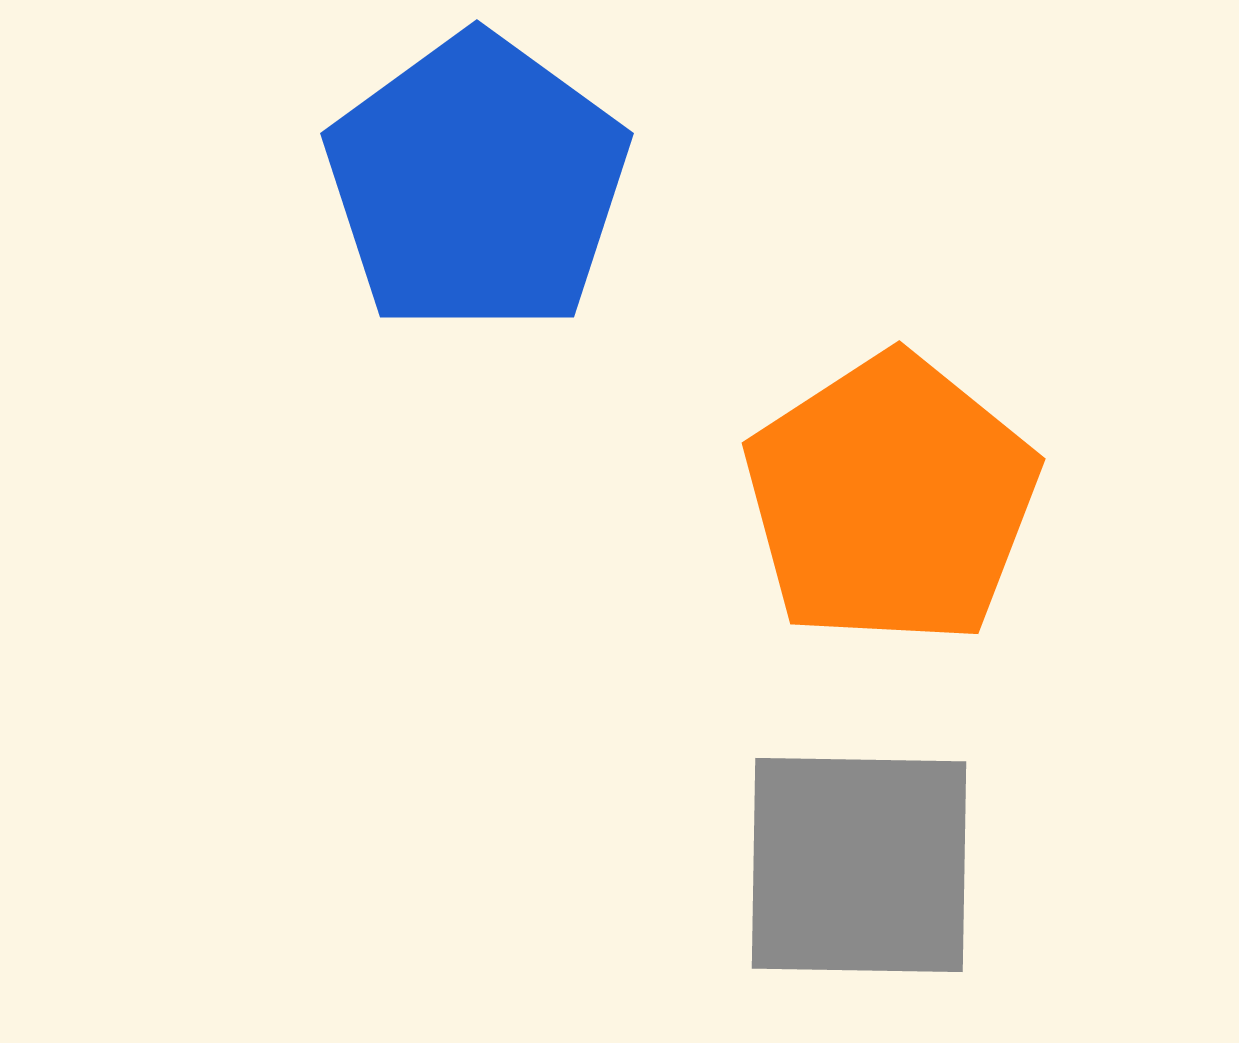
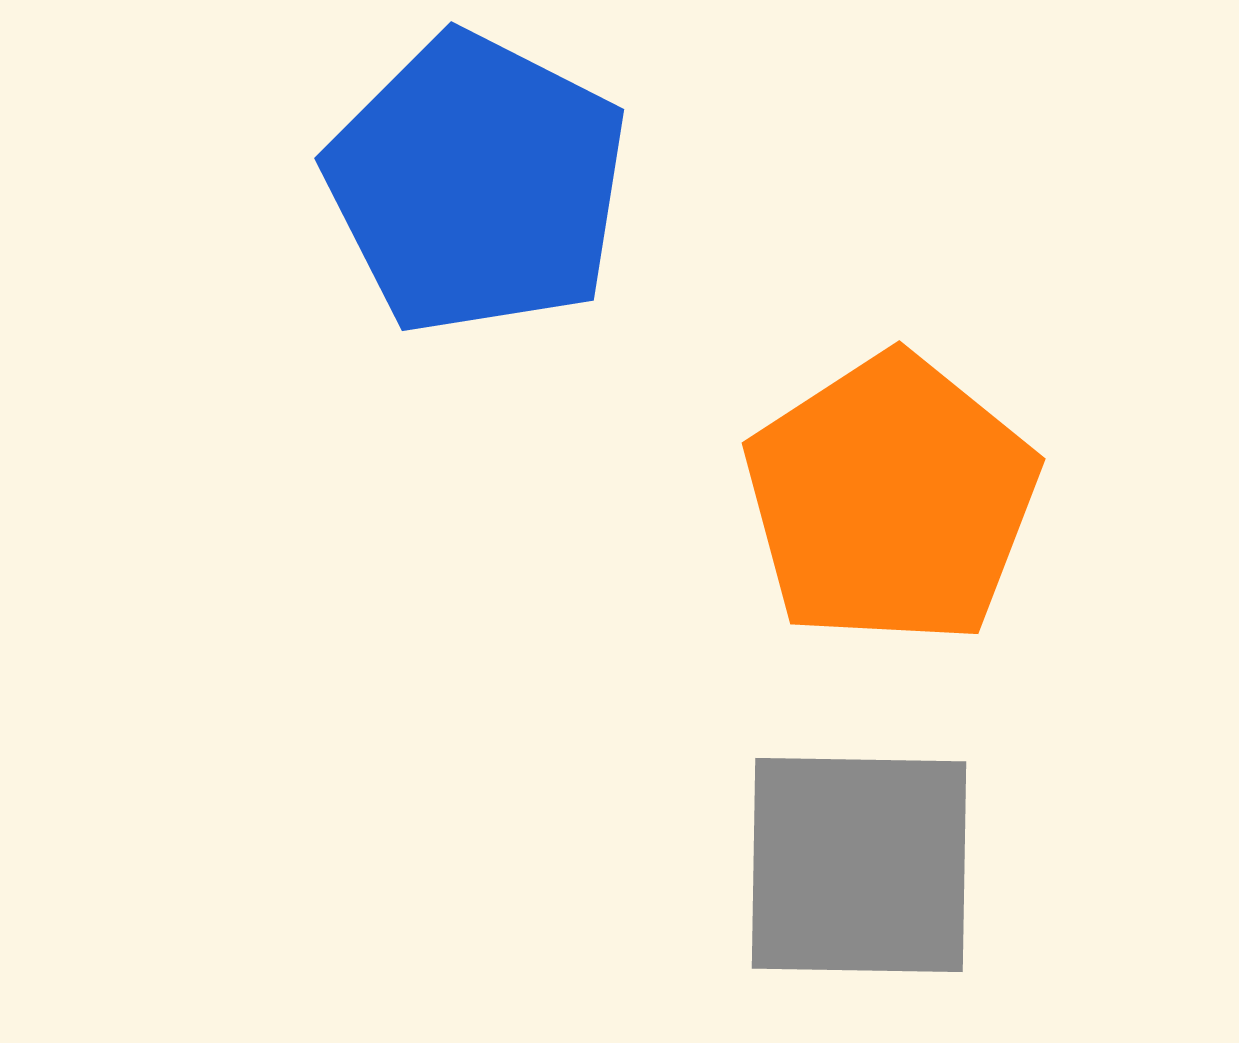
blue pentagon: rotated 9 degrees counterclockwise
